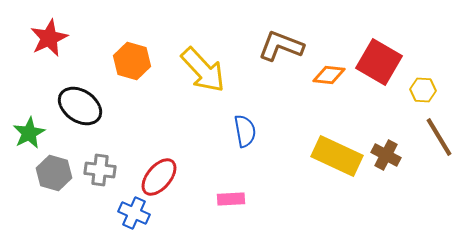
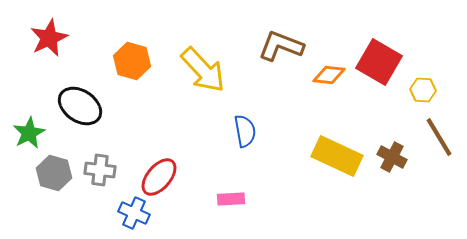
brown cross: moved 6 px right, 2 px down
